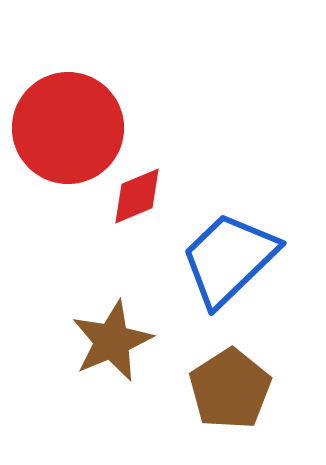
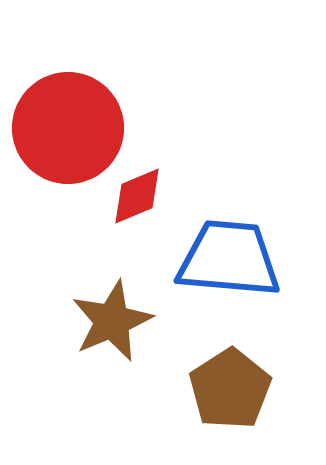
blue trapezoid: rotated 49 degrees clockwise
brown star: moved 20 px up
